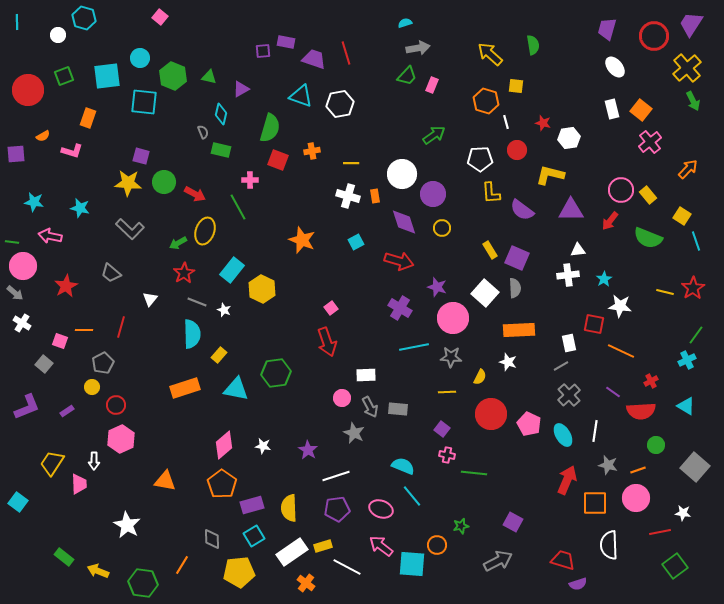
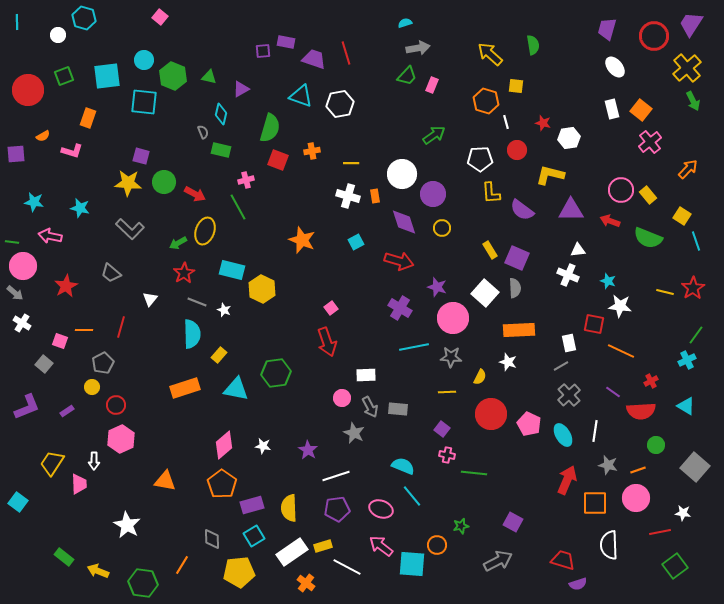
cyan circle at (140, 58): moved 4 px right, 2 px down
pink cross at (250, 180): moved 4 px left; rotated 14 degrees counterclockwise
red arrow at (610, 221): rotated 72 degrees clockwise
cyan rectangle at (232, 270): rotated 65 degrees clockwise
white cross at (568, 275): rotated 30 degrees clockwise
cyan star at (604, 279): moved 4 px right, 2 px down; rotated 21 degrees counterclockwise
